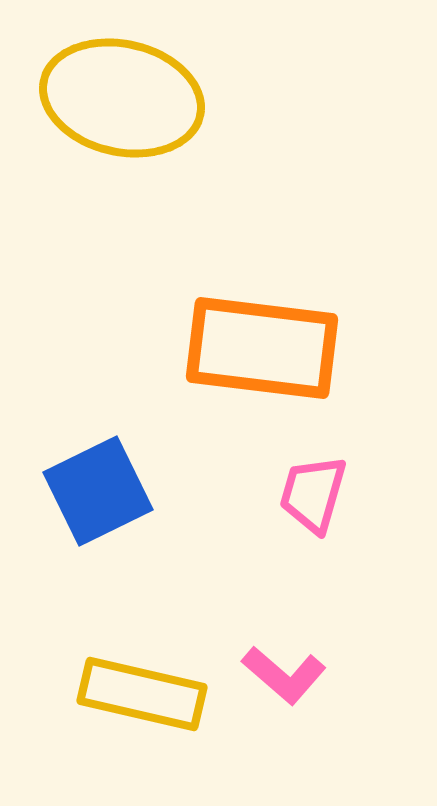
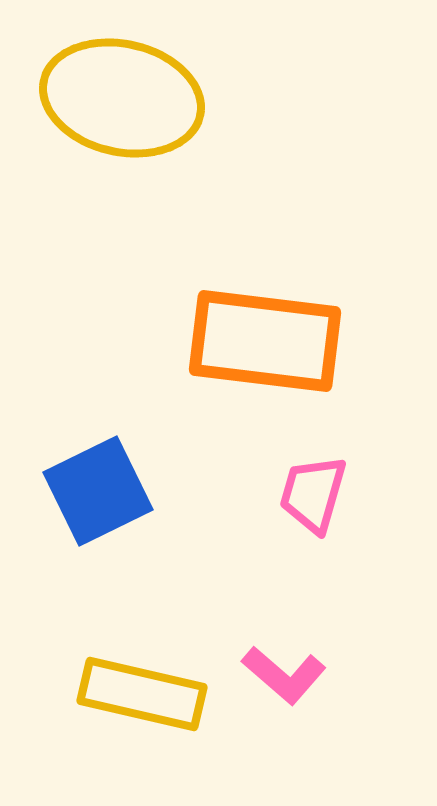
orange rectangle: moved 3 px right, 7 px up
